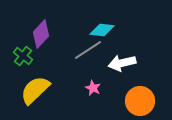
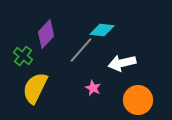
purple diamond: moved 5 px right
gray line: moved 7 px left; rotated 16 degrees counterclockwise
yellow semicircle: moved 2 px up; rotated 20 degrees counterclockwise
orange circle: moved 2 px left, 1 px up
